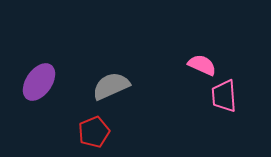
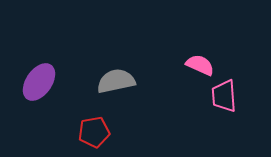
pink semicircle: moved 2 px left
gray semicircle: moved 5 px right, 5 px up; rotated 12 degrees clockwise
red pentagon: rotated 12 degrees clockwise
